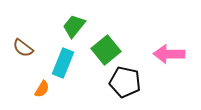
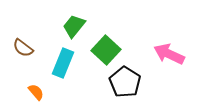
green square: rotated 8 degrees counterclockwise
pink arrow: rotated 24 degrees clockwise
black pentagon: rotated 20 degrees clockwise
orange semicircle: moved 6 px left, 3 px down; rotated 72 degrees counterclockwise
